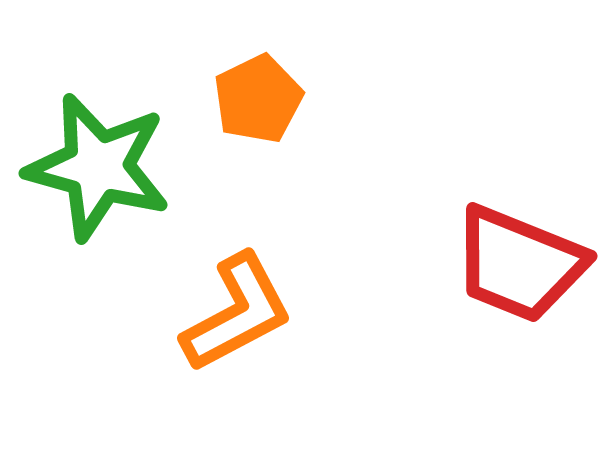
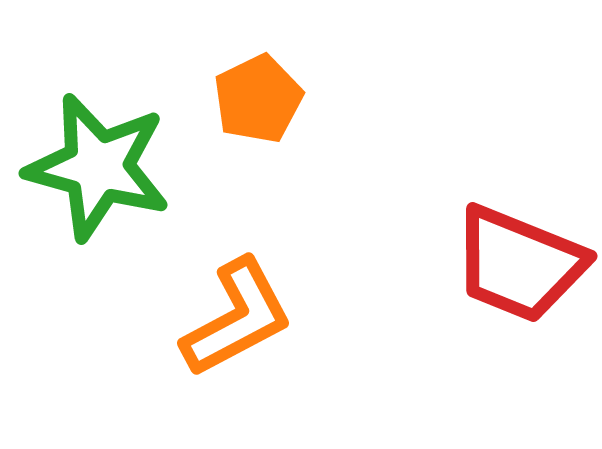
orange L-shape: moved 5 px down
